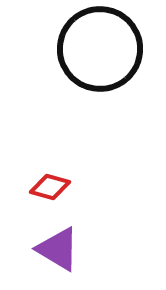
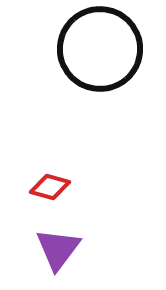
purple triangle: rotated 36 degrees clockwise
